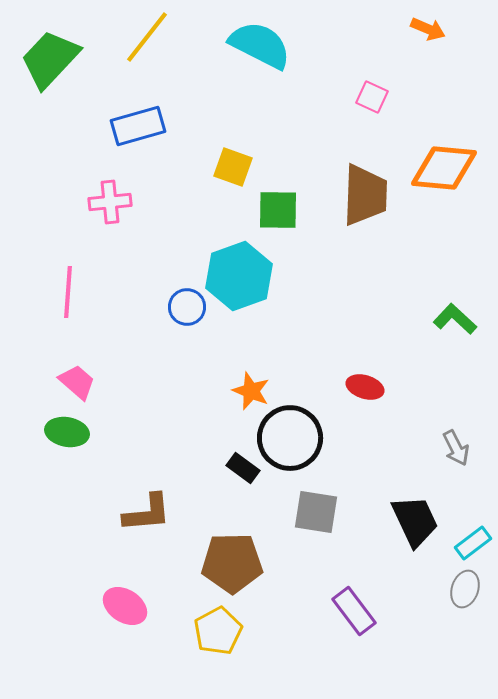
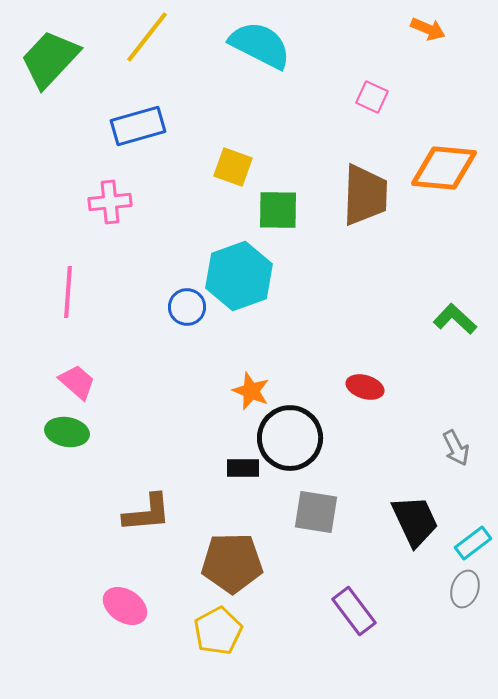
black rectangle: rotated 36 degrees counterclockwise
